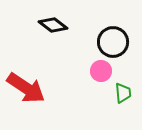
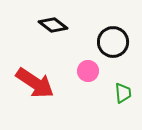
pink circle: moved 13 px left
red arrow: moved 9 px right, 5 px up
